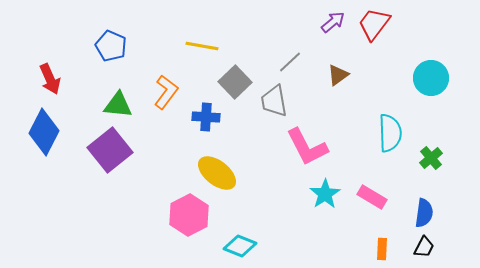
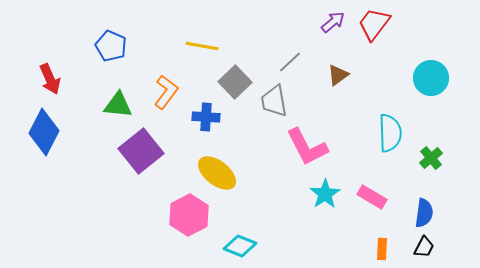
purple square: moved 31 px right, 1 px down
